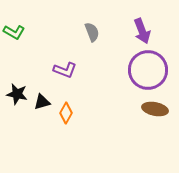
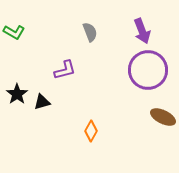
gray semicircle: moved 2 px left
purple L-shape: rotated 35 degrees counterclockwise
black star: rotated 25 degrees clockwise
brown ellipse: moved 8 px right, 8 px down; rotated 15 degrees clockwise
orange diamond: moved 25 px right, 18 px down
